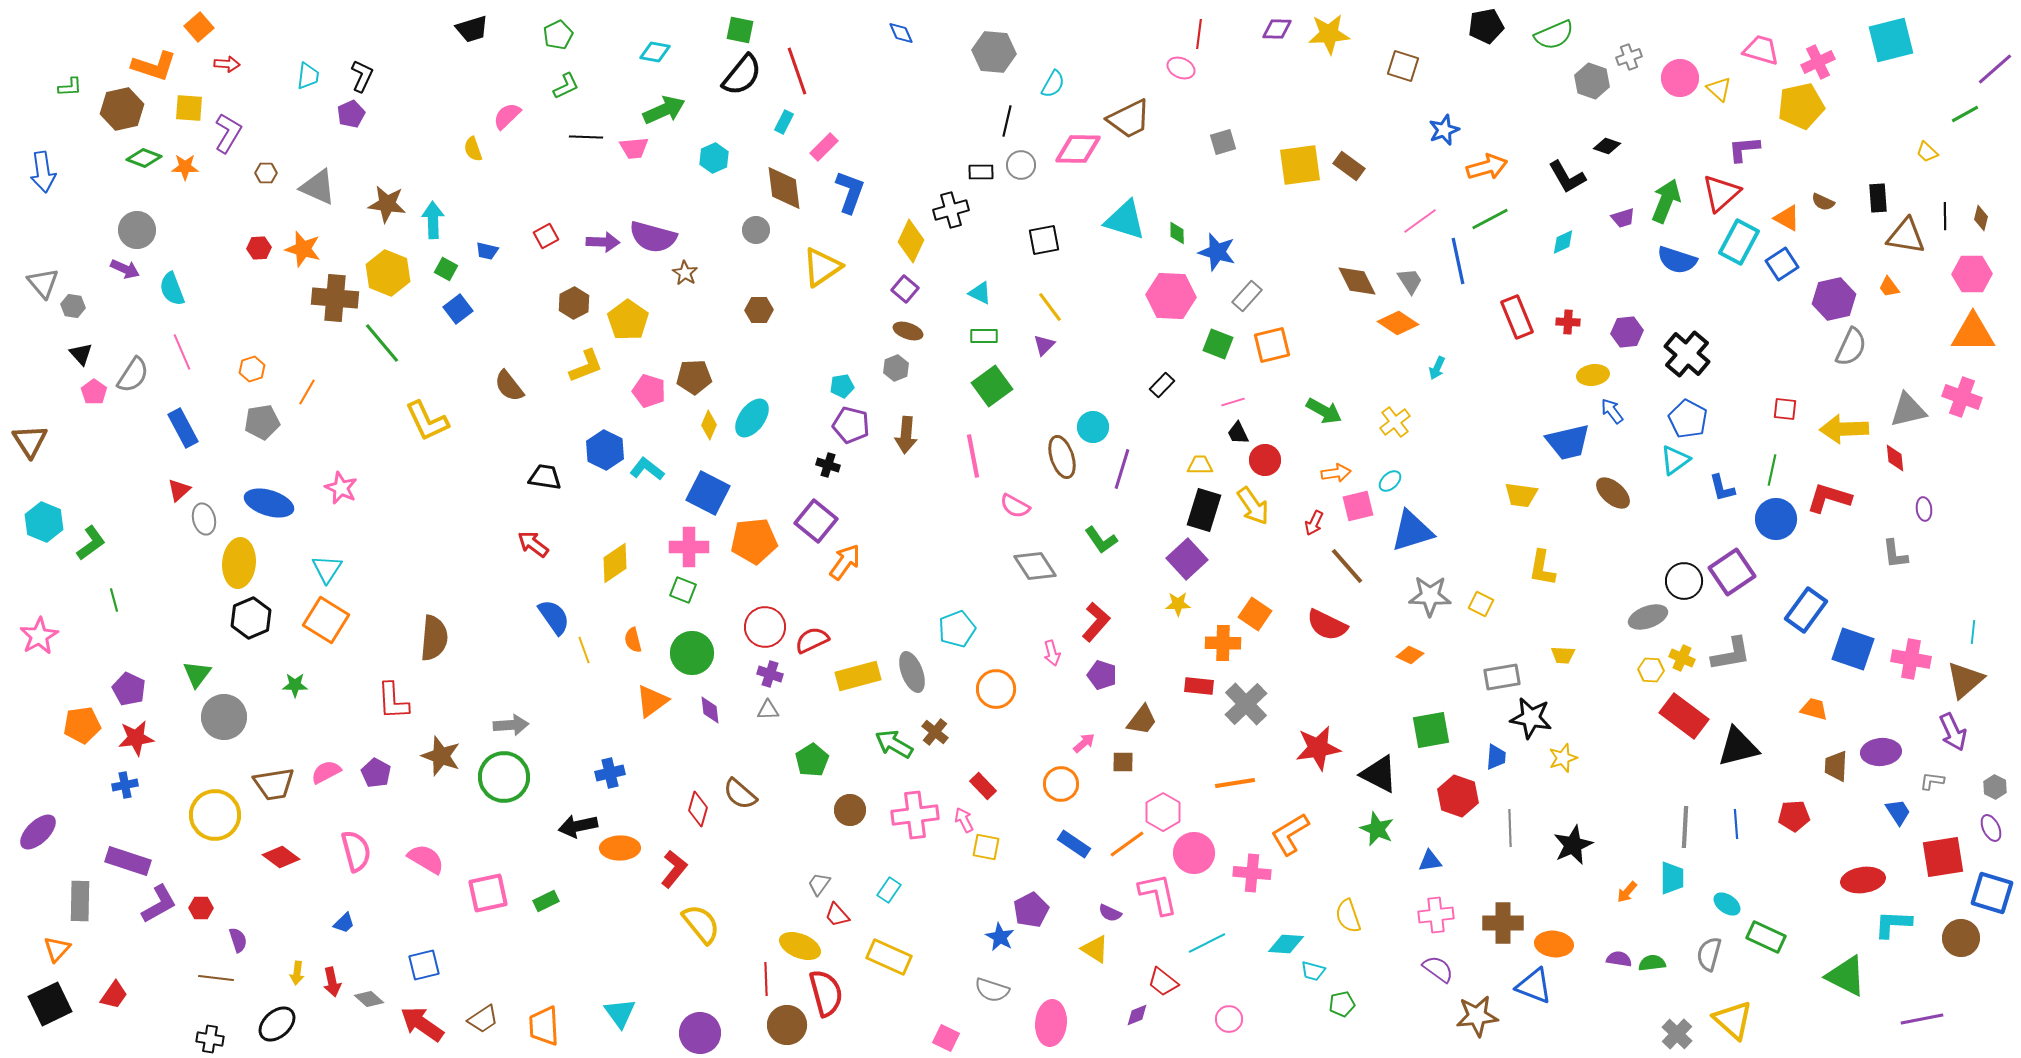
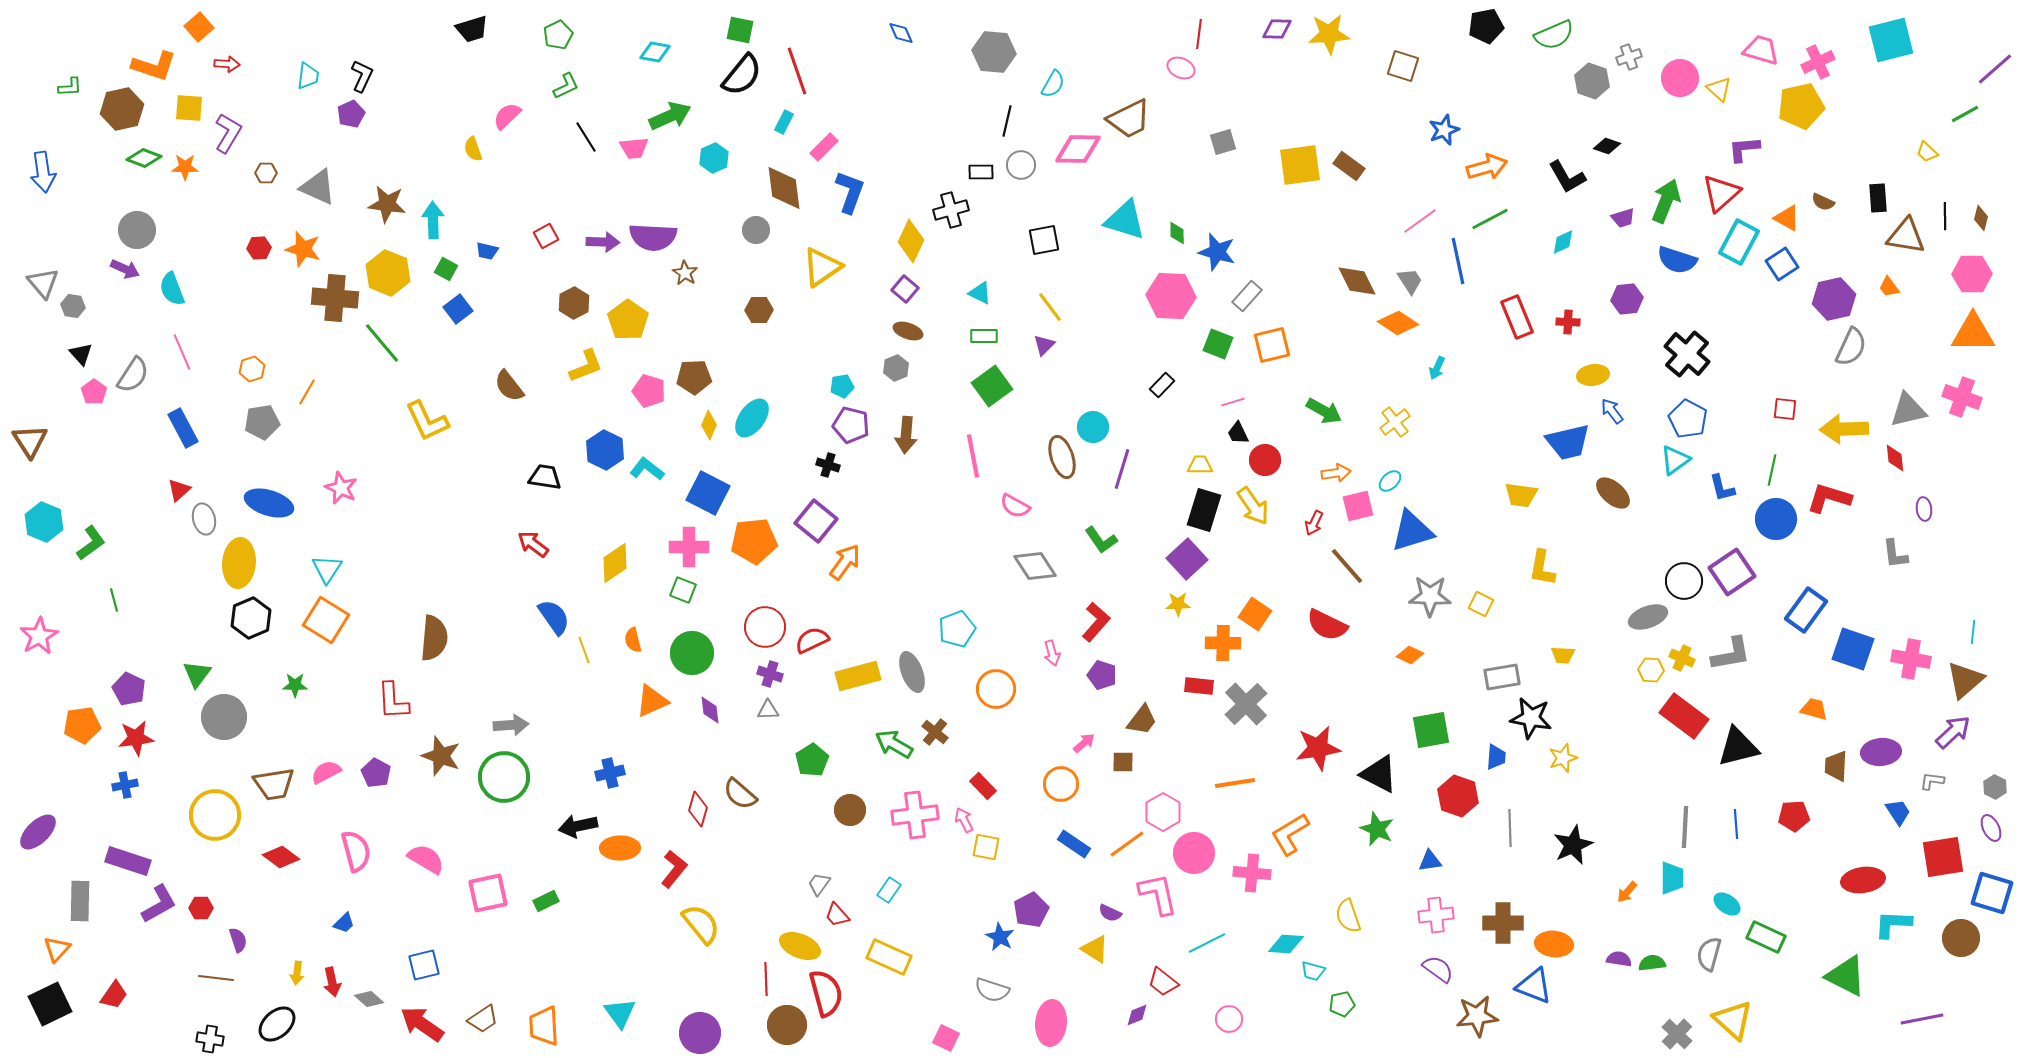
green arrow at (664, 110): moved 6 px right, 6 px down
black line at (586, 137): rotated 56 degrees clockwise
purple semicircle at (653, 237): rotated 12 degrees counterclockwise
purple hexagon at (1627, 332): moved 33 px up
orange triangle at (652, 701): rotated 12 degrees clockwise
purple arrow at (1953, 732): rotated 108 degrees counterclockwise
